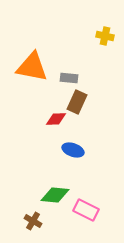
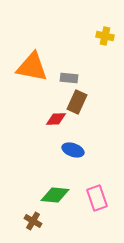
pink rectangle: moved 11 px right, 12 px up; rotated 45 degrees clockwise
